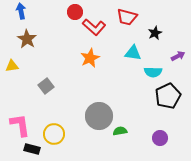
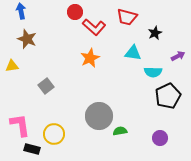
brown star: rotated 12 degrees counterclockwise
